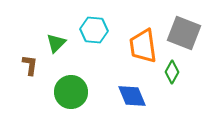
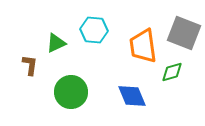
green triangle: rotated 20 degrees clockwise
green diamond: rotated 45 degrees clockwise
